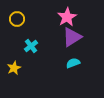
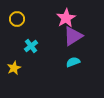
pink star: moved 1 px left, 1 px down
purple triangle: moved 1 px right, 1 px up
cyan semicircle: moved 1 px up
